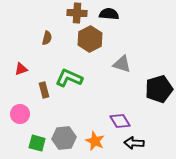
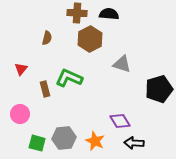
red triangle: rotated 32 degrees counterclockwise
brown rectangle: moved 1 px right, 1 px up
